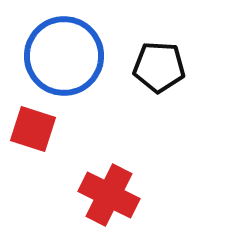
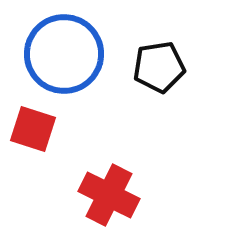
blue circle: moved 2 px up
black pentagon: rotated 12 degrees counterclockwise
